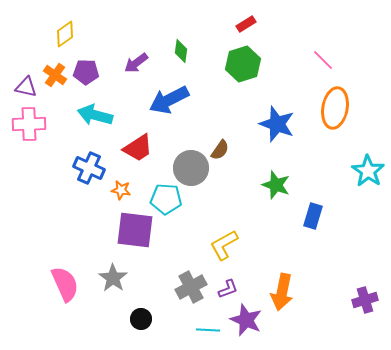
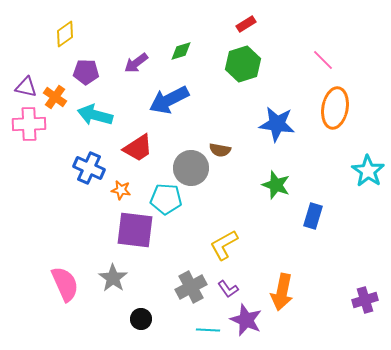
green diamond: rotated 65 degrees clockwise
orange cross: moved 22 px down
blue star: rotated 12 degrees counterclockwise
brown semicircle: rotated 65 degrees clockwise
purple L-shape: rotated 75 degrees clockwise
